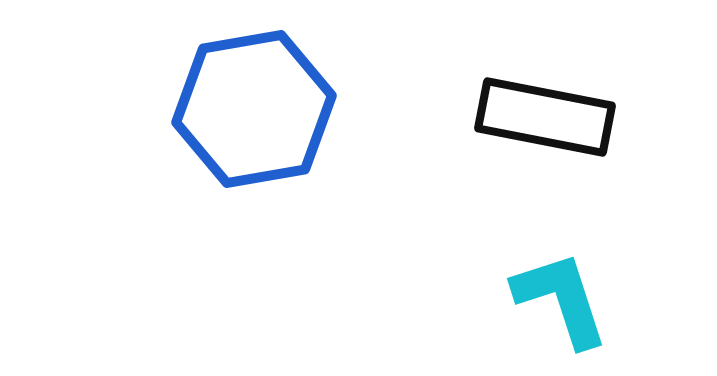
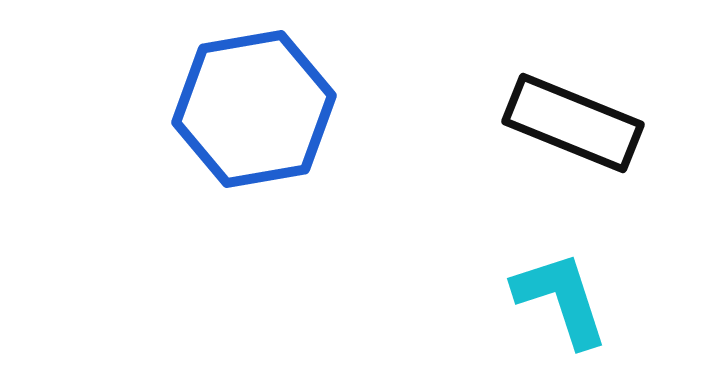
black rectangle: moved 28 px right, 6 px down; rotated 11 degrees clockwise
